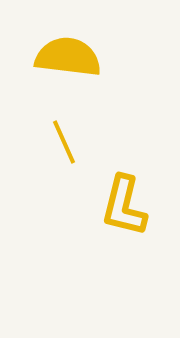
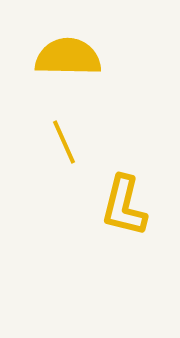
yellow semicircle: rotated 6 degrees counterclockwise
